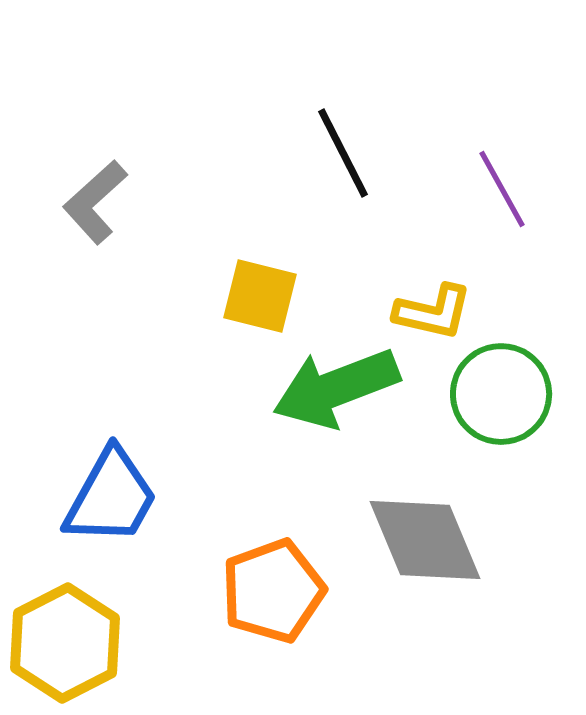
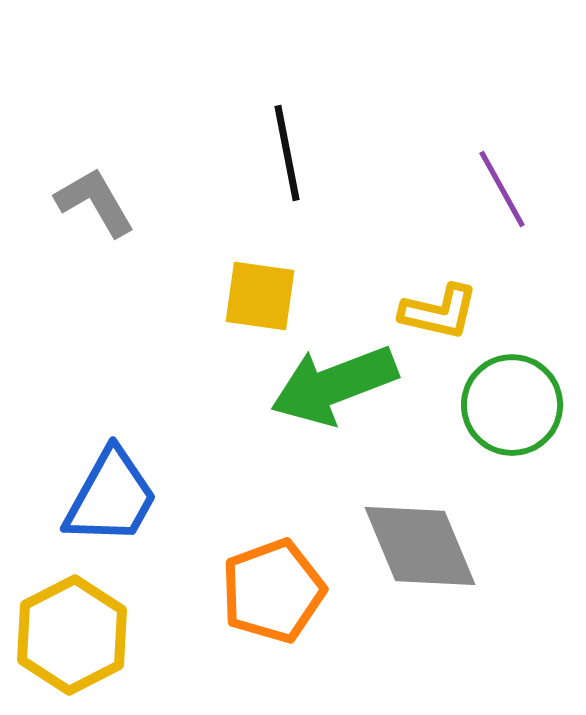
black line: moved 56 px left; rotated 16 degrees clockwise
gray L-shape: rotated 102 degrees clockwise
yellow square: rotated 6 degrees counterclockwise
yellow L-shape: moved 6 px right
green arrow: moved 2 px left, 3 px up
green circle: moved 11 px right, 11 px down
gray diamond: moved 5 px left, 6 px down
yellow hexagon: moved 7 px right, 8 px up
